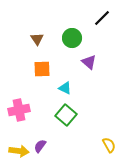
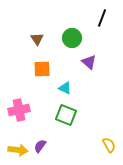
black line: rotated 24 degrees counterclockwise
green square: rotated 20 degrees counterclockwise
yellow arrow: moved 1 px left, 1 px up
